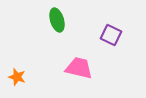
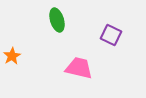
orange star: moved 5 px left, 21 px up; rotated 24 degrees clockwise
